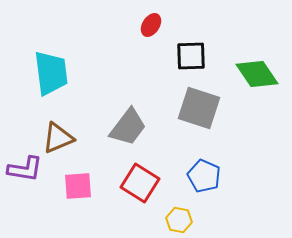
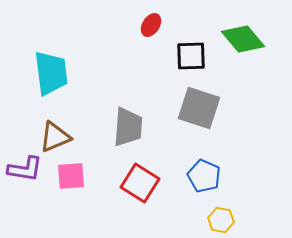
green diamond: moved 14 px left, 35 px up; rotated 6 degrees counterclockwise
gray trapezoid: rotated 33 degrees counterclockwise
brown triangle: moved 3 px left, 1 px up
pink square: moved 7 px left, 10 px up
yellow hexagon: moved 42 px right
